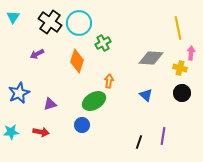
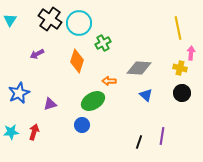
cyan triangle: moved 3 px left, 3 px down
black cross: moved 3 px up
gray diamond: moved 12 px left, 10 px down
orange arrow: rotated 96 degrees counterclockwise
green ellipse: moved 1 px left
red arrow: moved 7 px left; rotated 84 degrees counterclockwise
purple line: moved 1 px left
